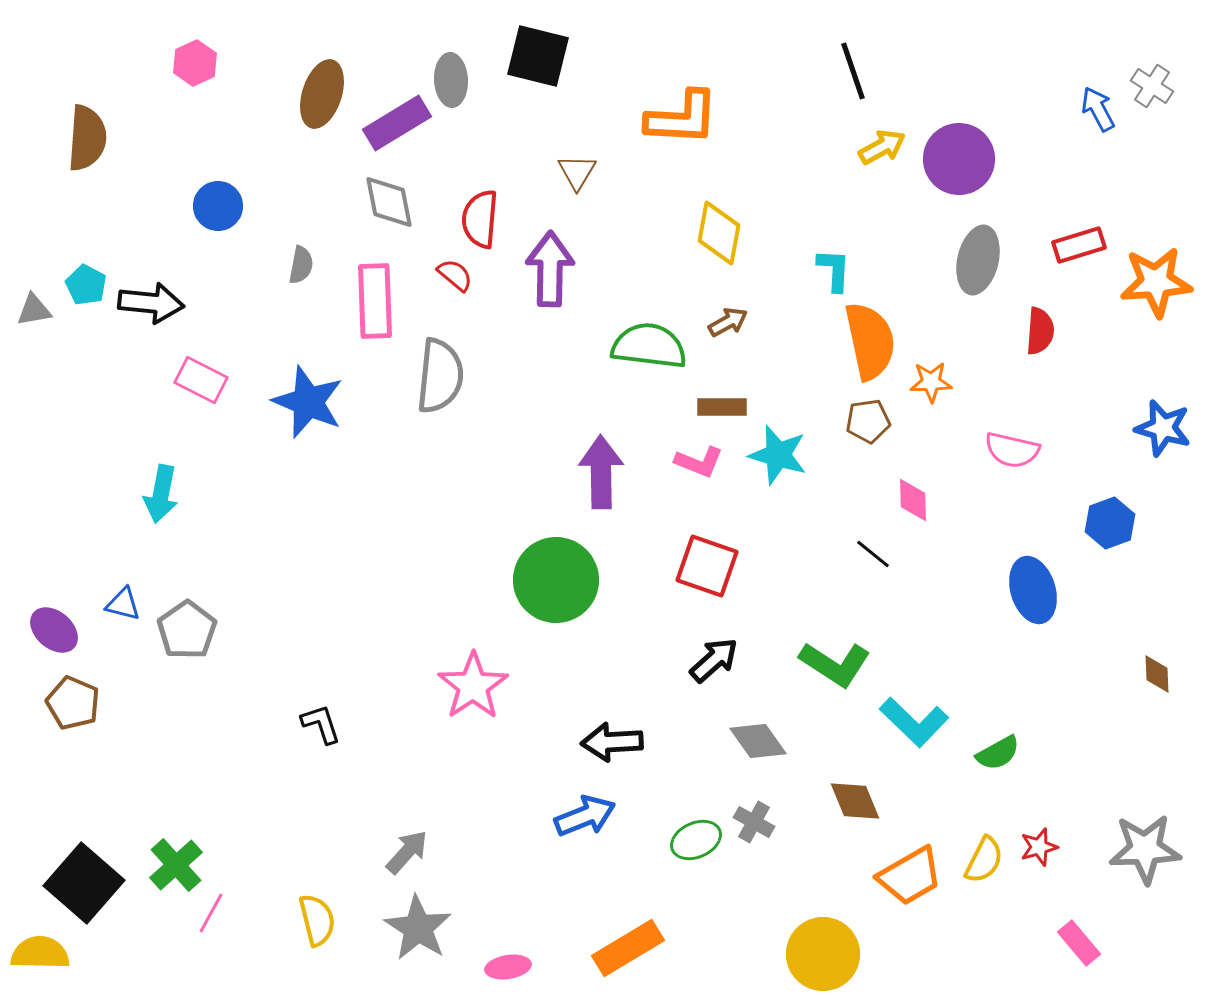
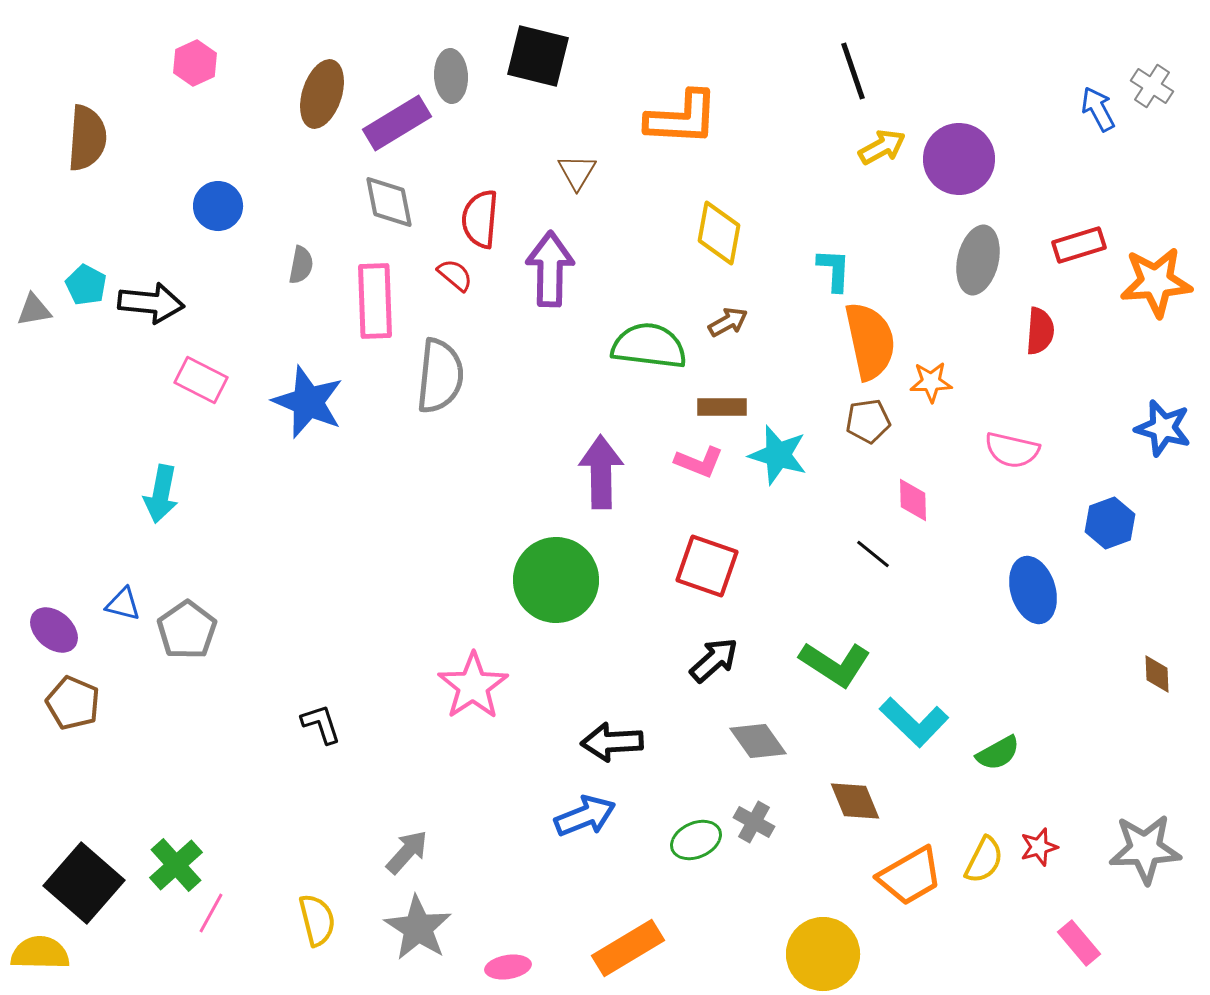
gray ellipse at (451, 80): moved 4 px up
